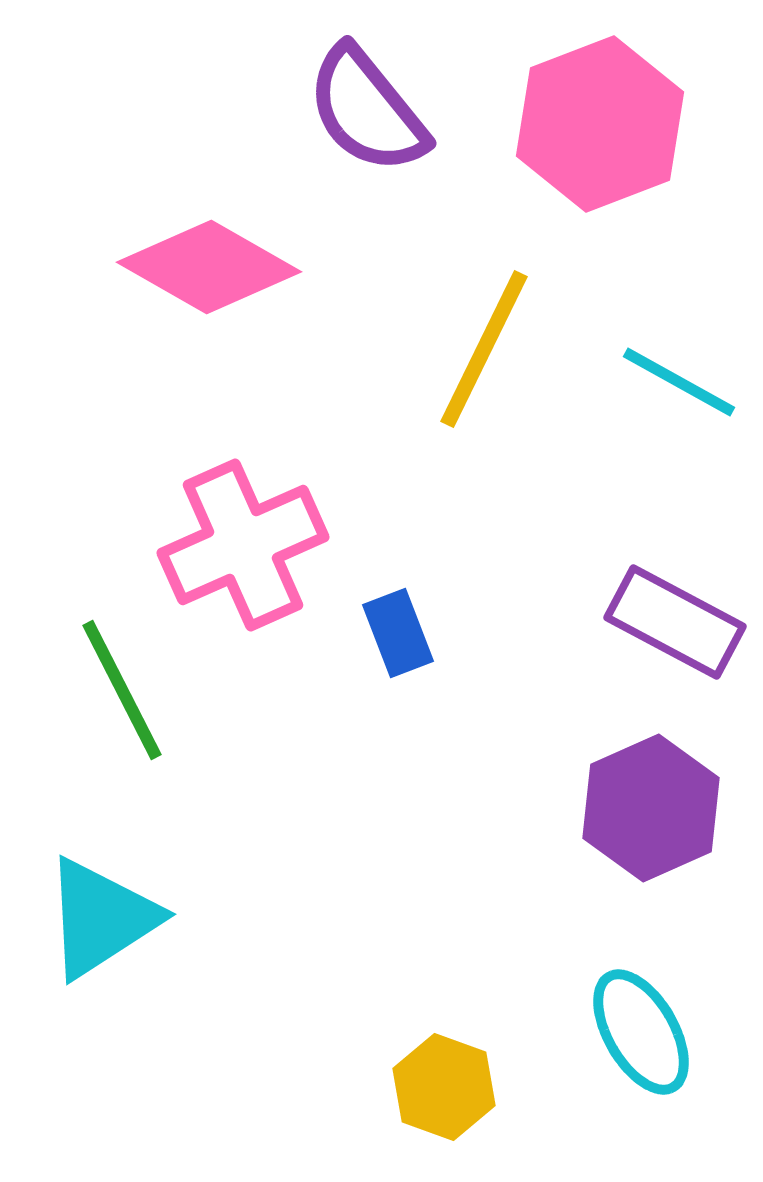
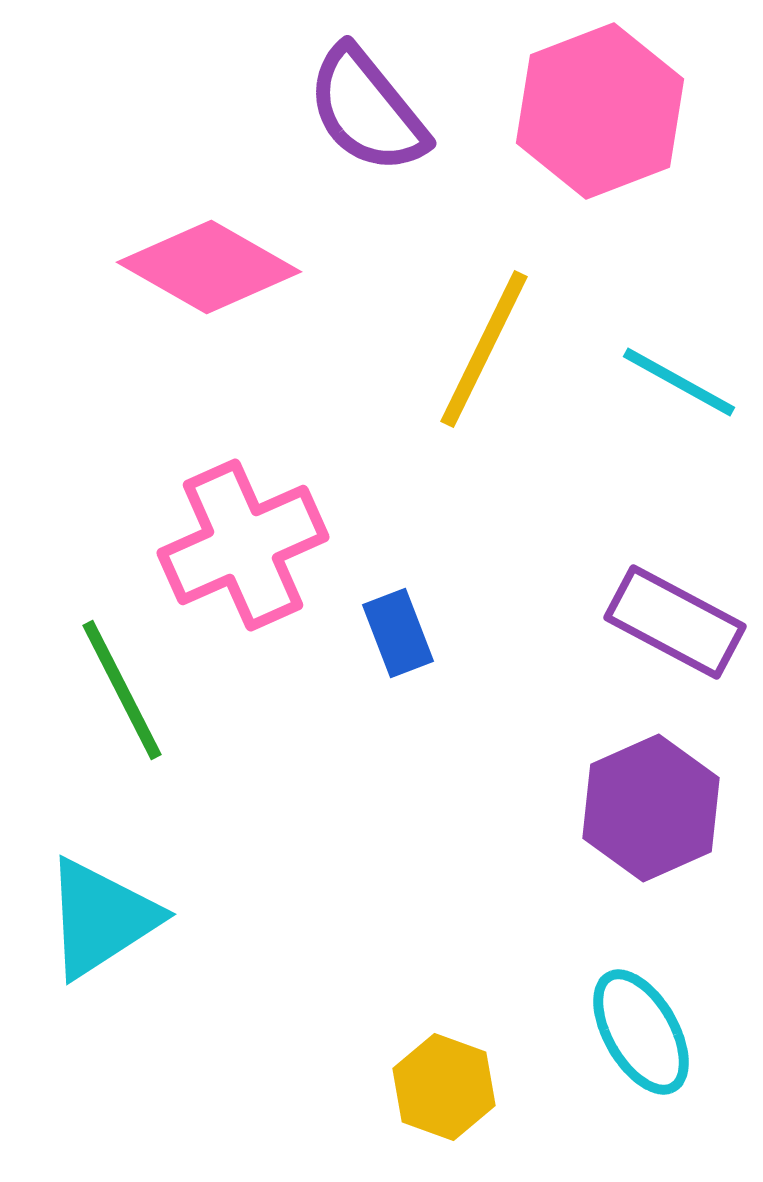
pink hexagon: moved 13 px up
